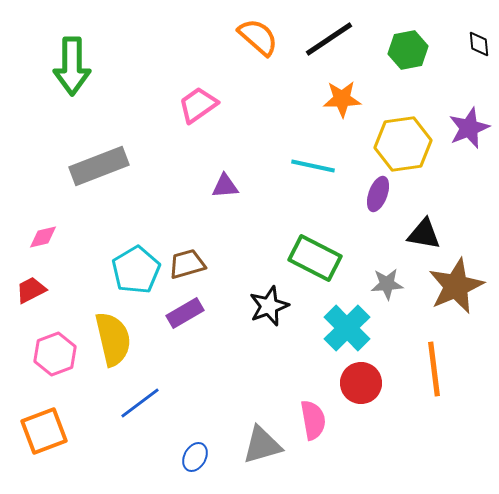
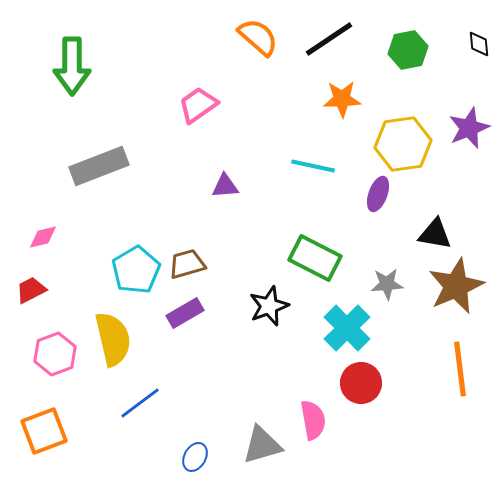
black triangle: moved 11 px right
orange line: moved 26 px right
